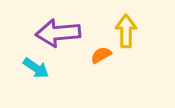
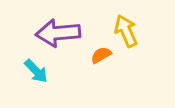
yellow arrow: rotated 24 degrees counterclockwise
cyan arrow: moved 3 px down; rotated 12 degrees clockwise
